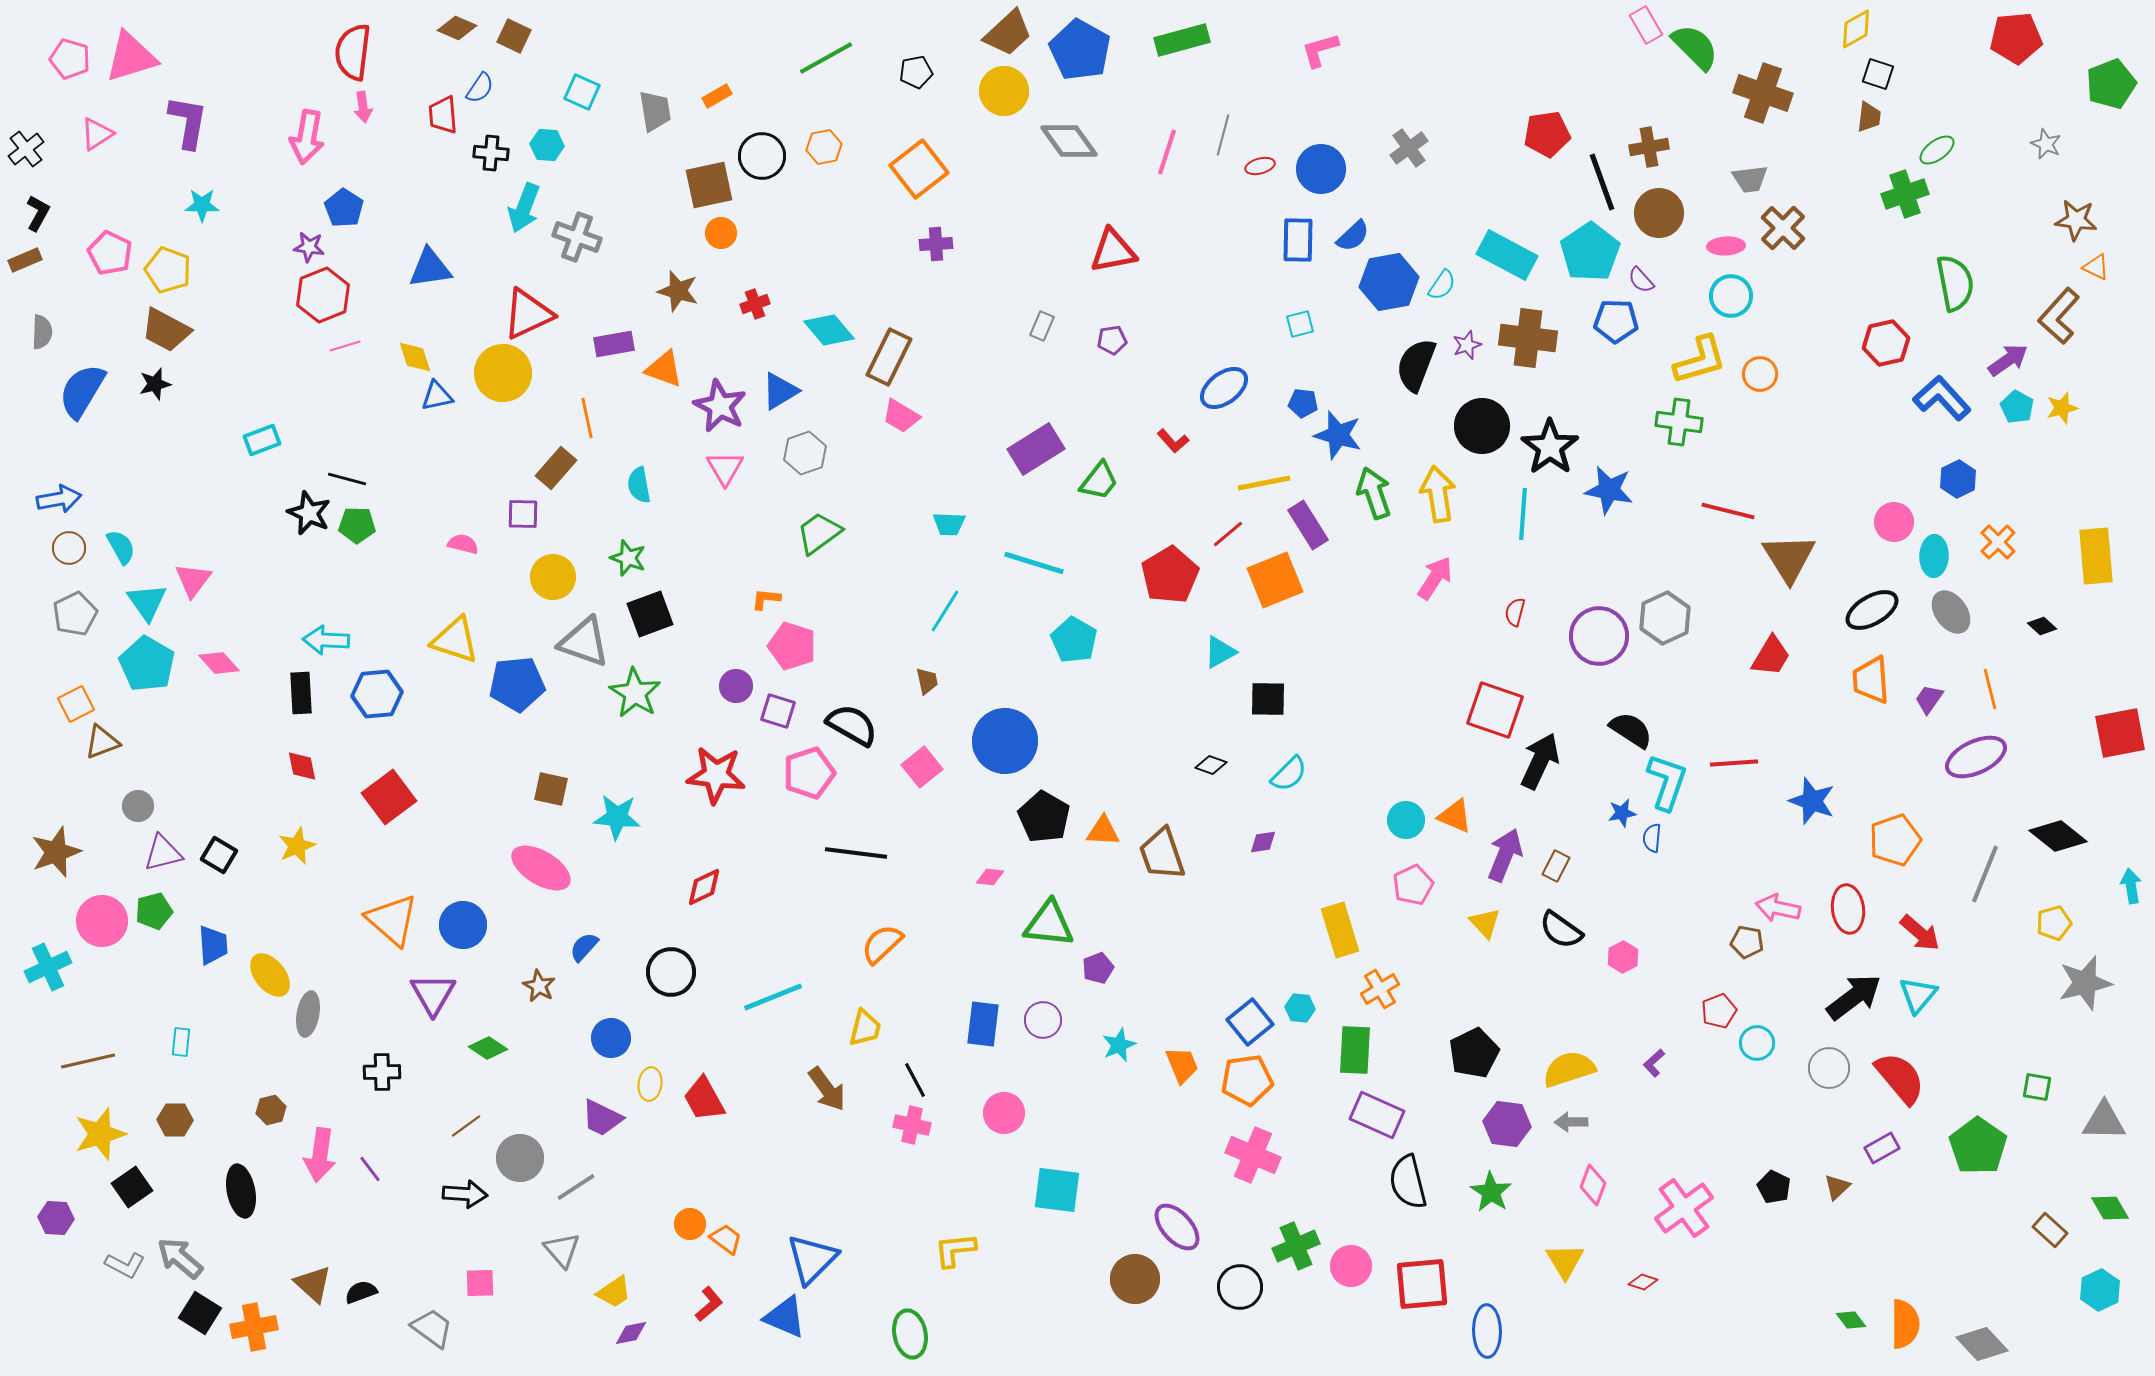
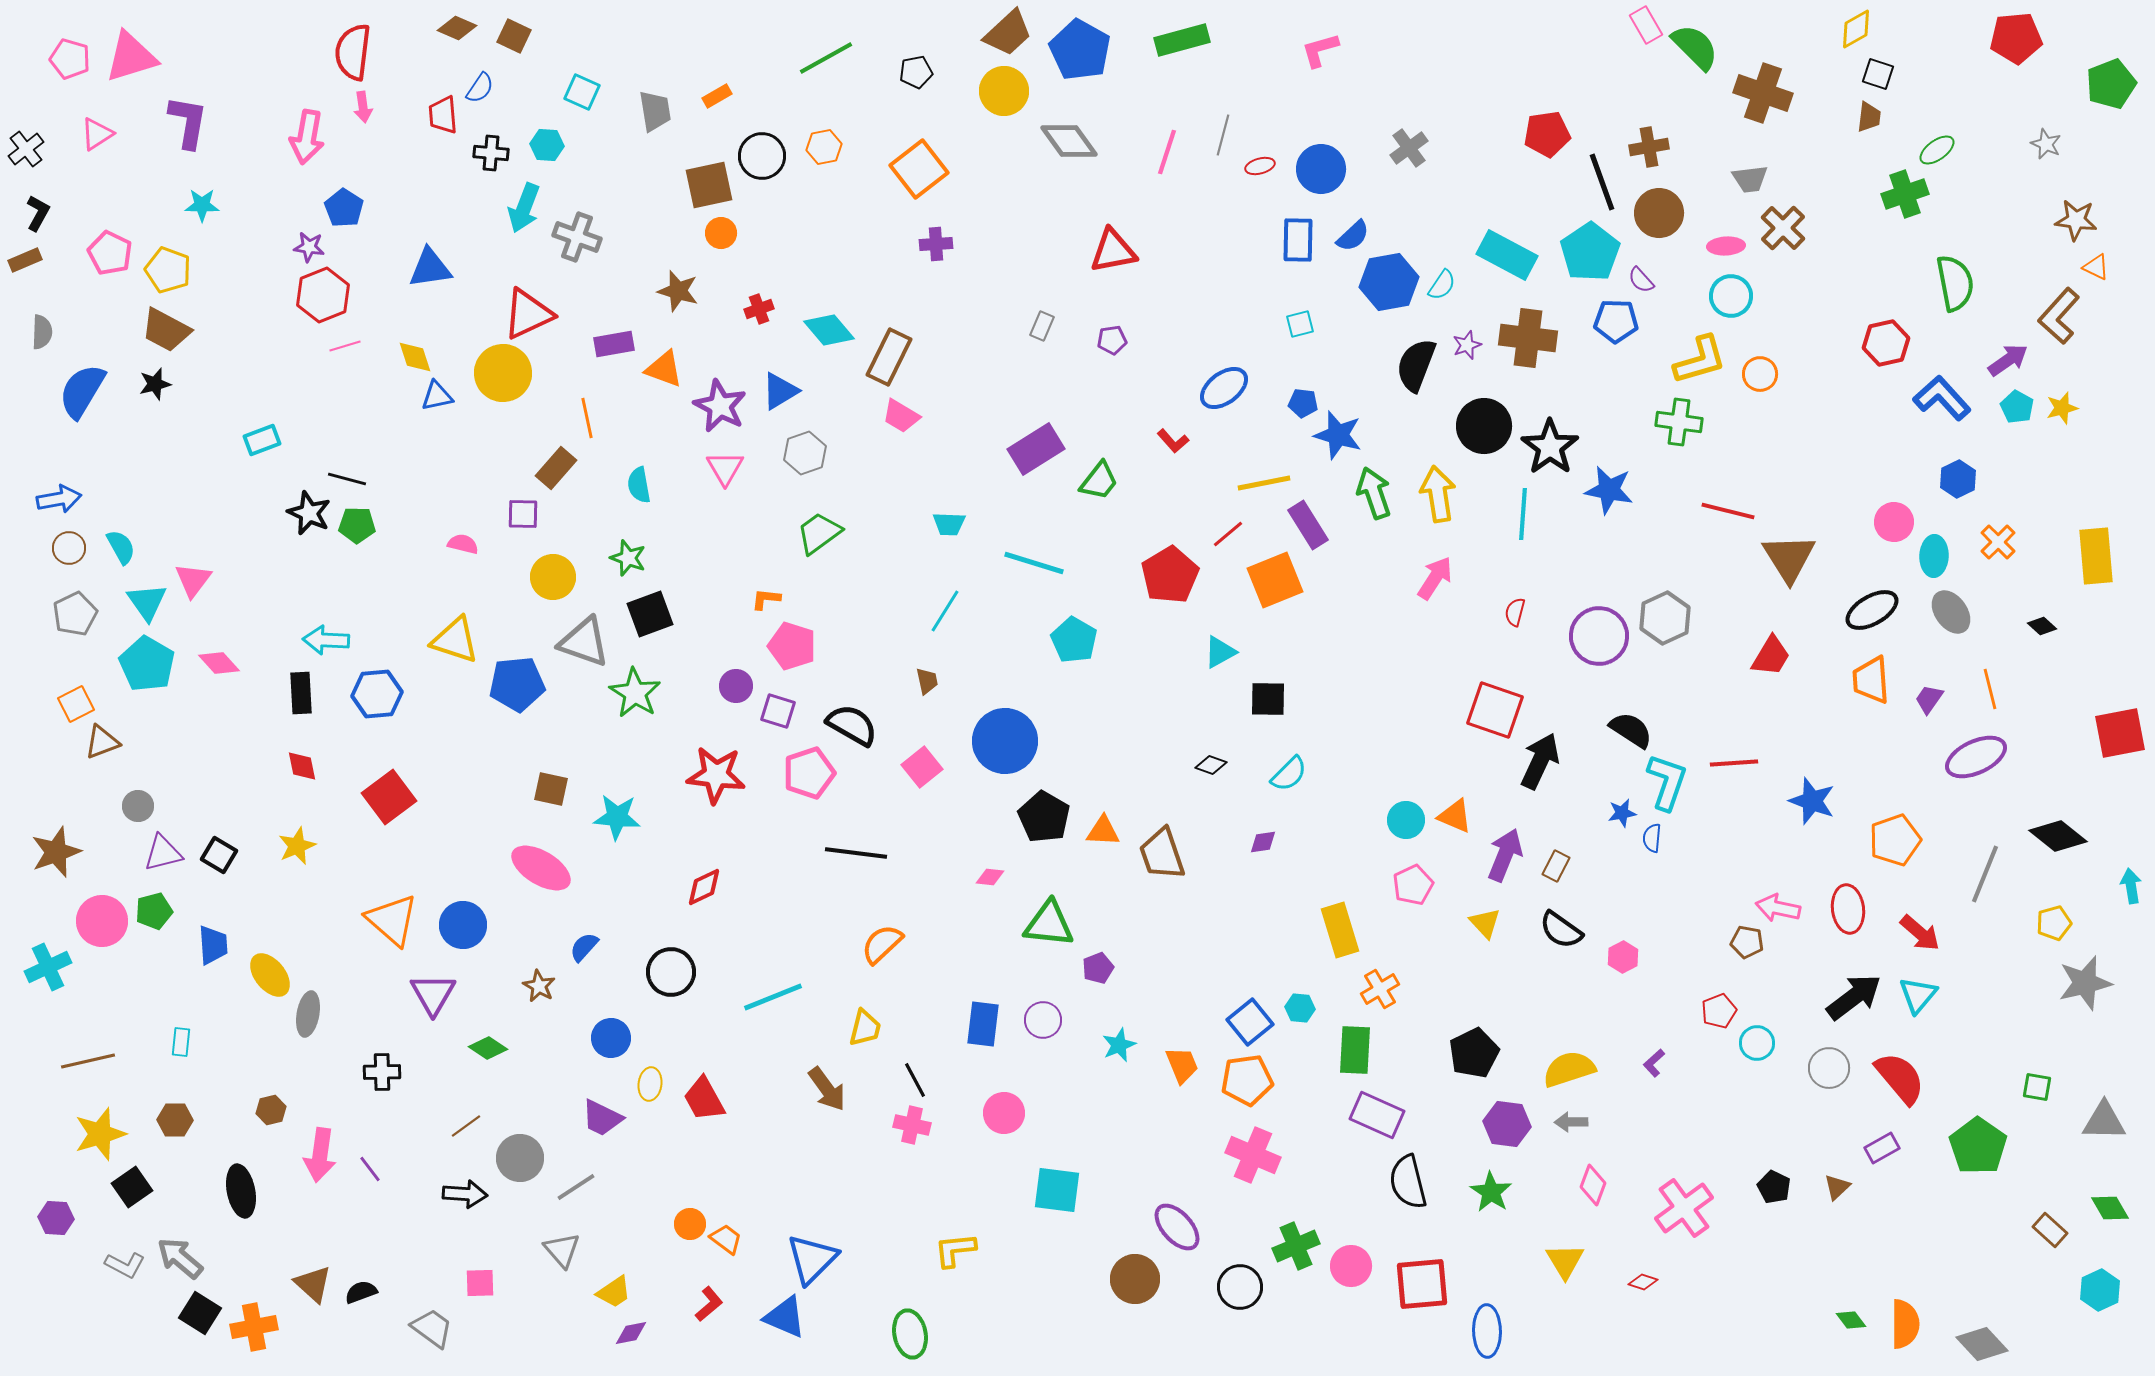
red cross at (755, 304): moved 4 px right, 5 px down
black circle at (1482, 426): moved 2 px right
